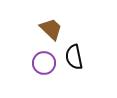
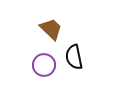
purple circle: moved 2 px down
